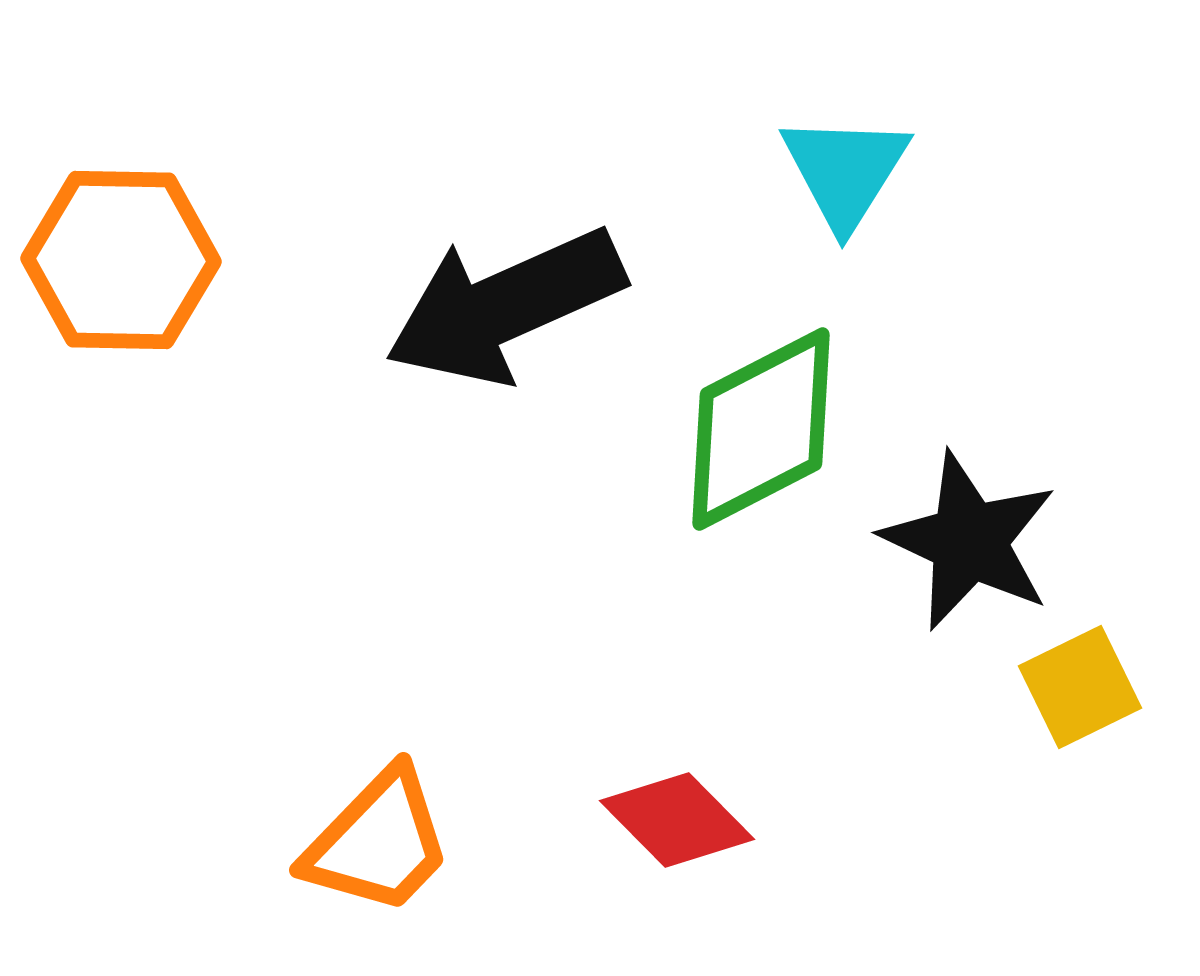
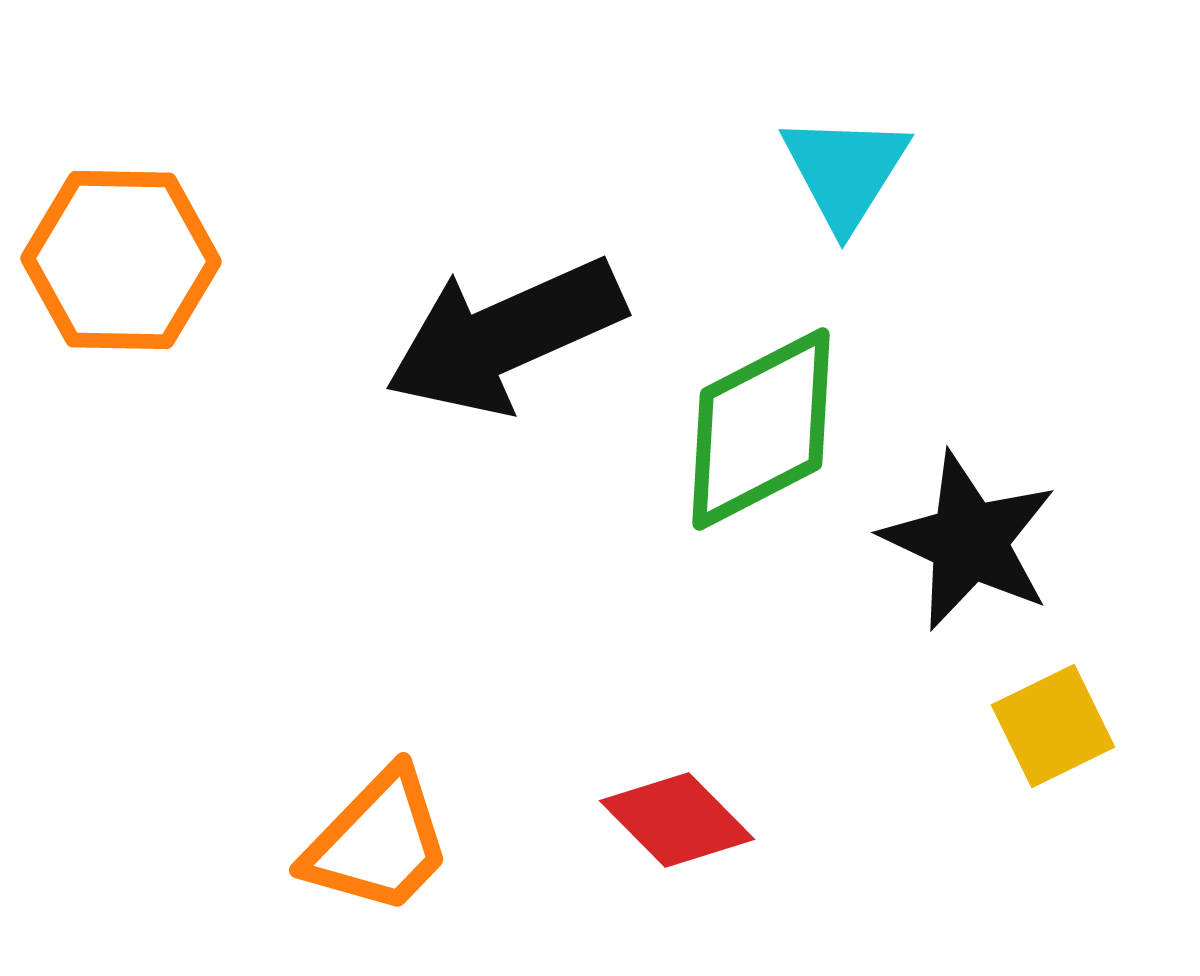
black arrow: moved 30 px down
yellow square: moved 27 px left, 39 px down
